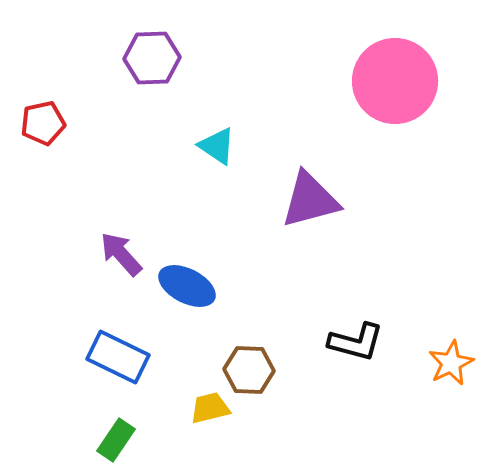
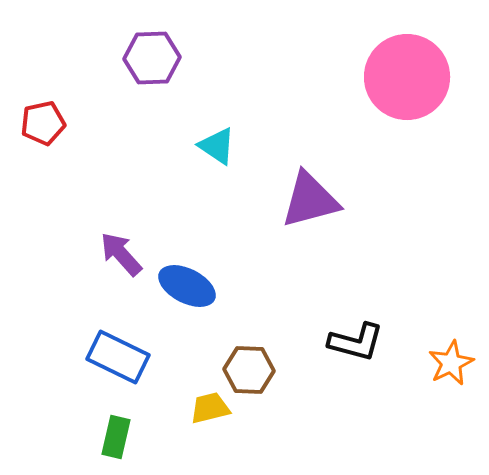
pink circle: moved 12 px right, 4 px up
green rectangle: moved 3 px up; rotated 21 degrees counterclockwise
